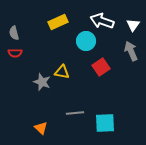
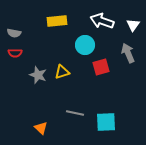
yellow rectangle: moved 1 px left, 1 px up; rotated 18 degrees clockwise
gray semicircle: rotated 64 degrees counterclockwise
cyan circle: moved 1 px left, 4 px down
gray arrow: moved 3 px left, 2 px down
red square: rotated 18 degrees clockwise
yellow triangle: rotated 28 degrees counterclockwise
gray star: moved 4 px left, 7 px up
gray line: rotated 18 degrees clockwise
cyan square: moved 1 px right, 1 px up
